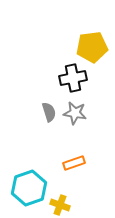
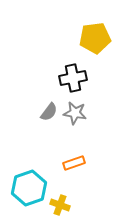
yellow pentagon: moved 3 px right, 9 px up
gray semicircle: rotated 54 degrees clockwise
